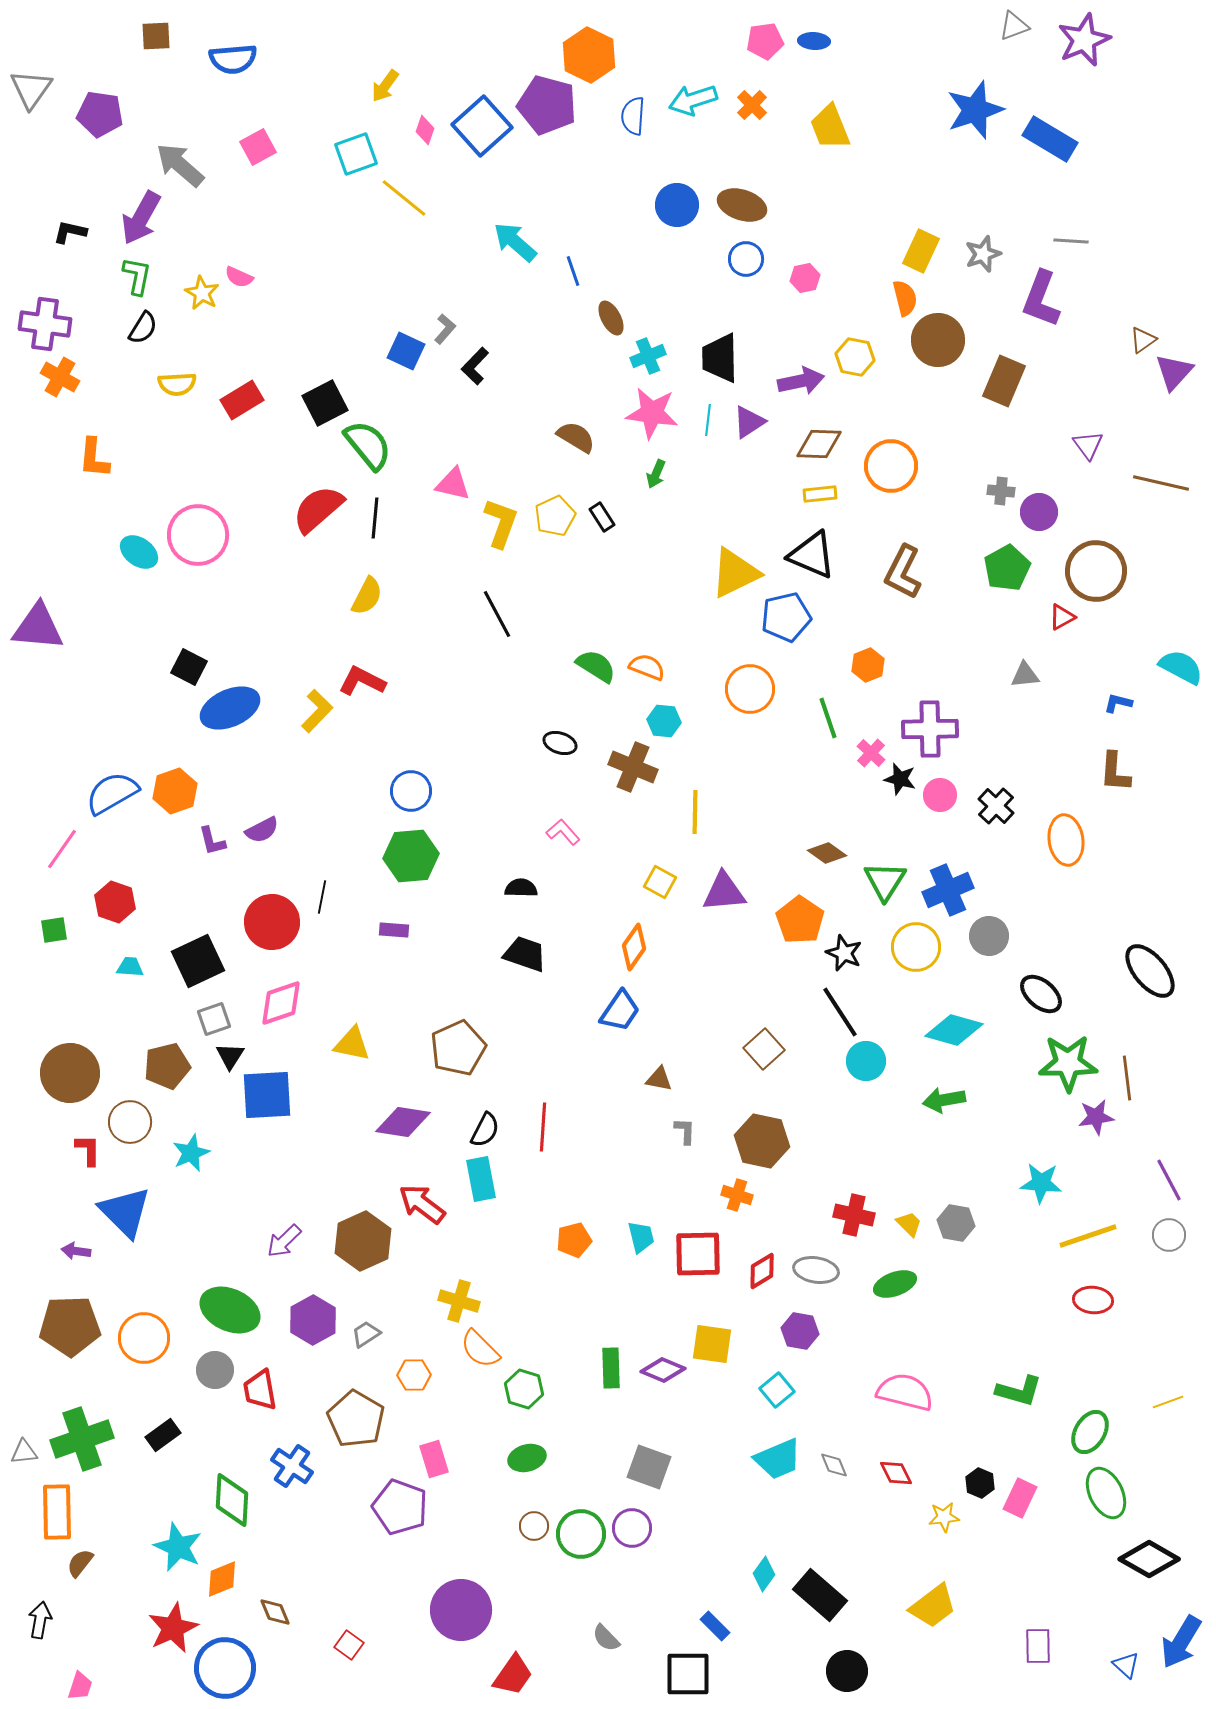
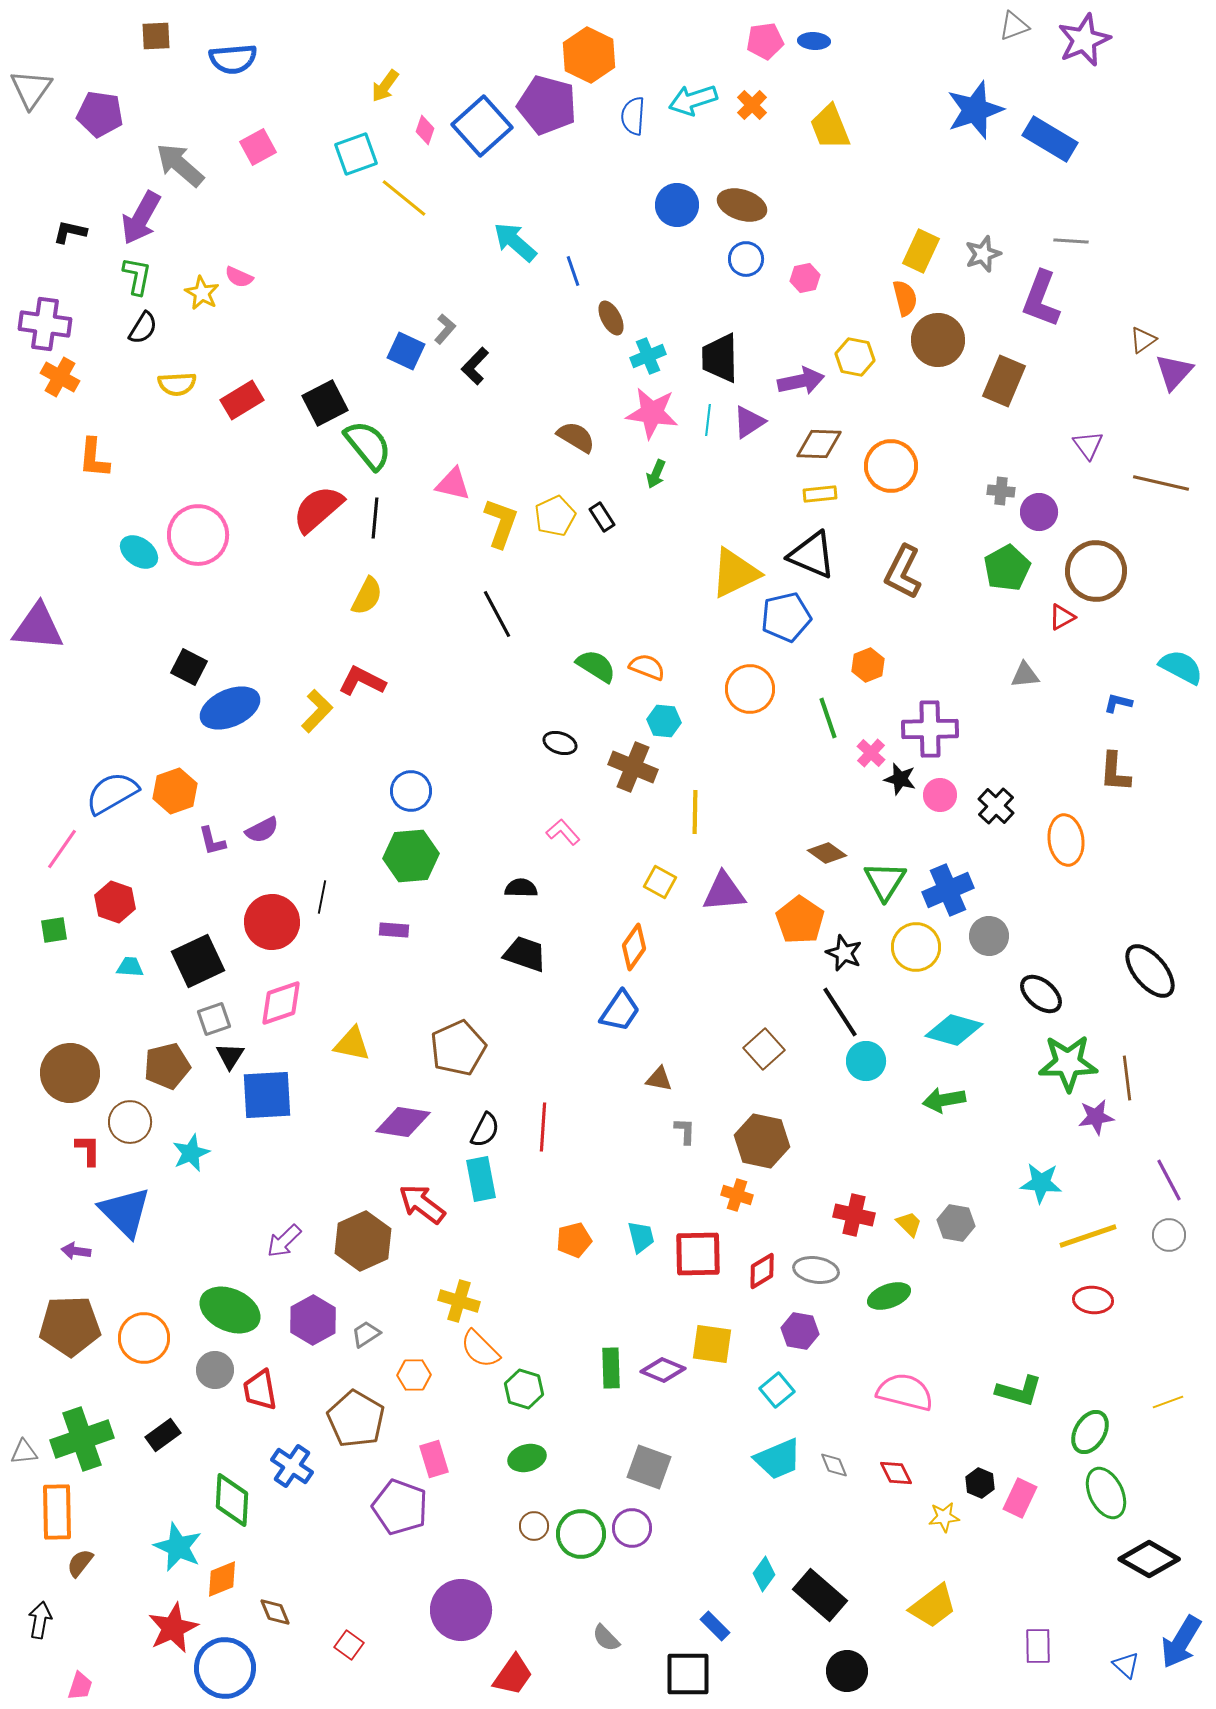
green ellipse at (895, 1284): moved 6 px left, 12 px down
